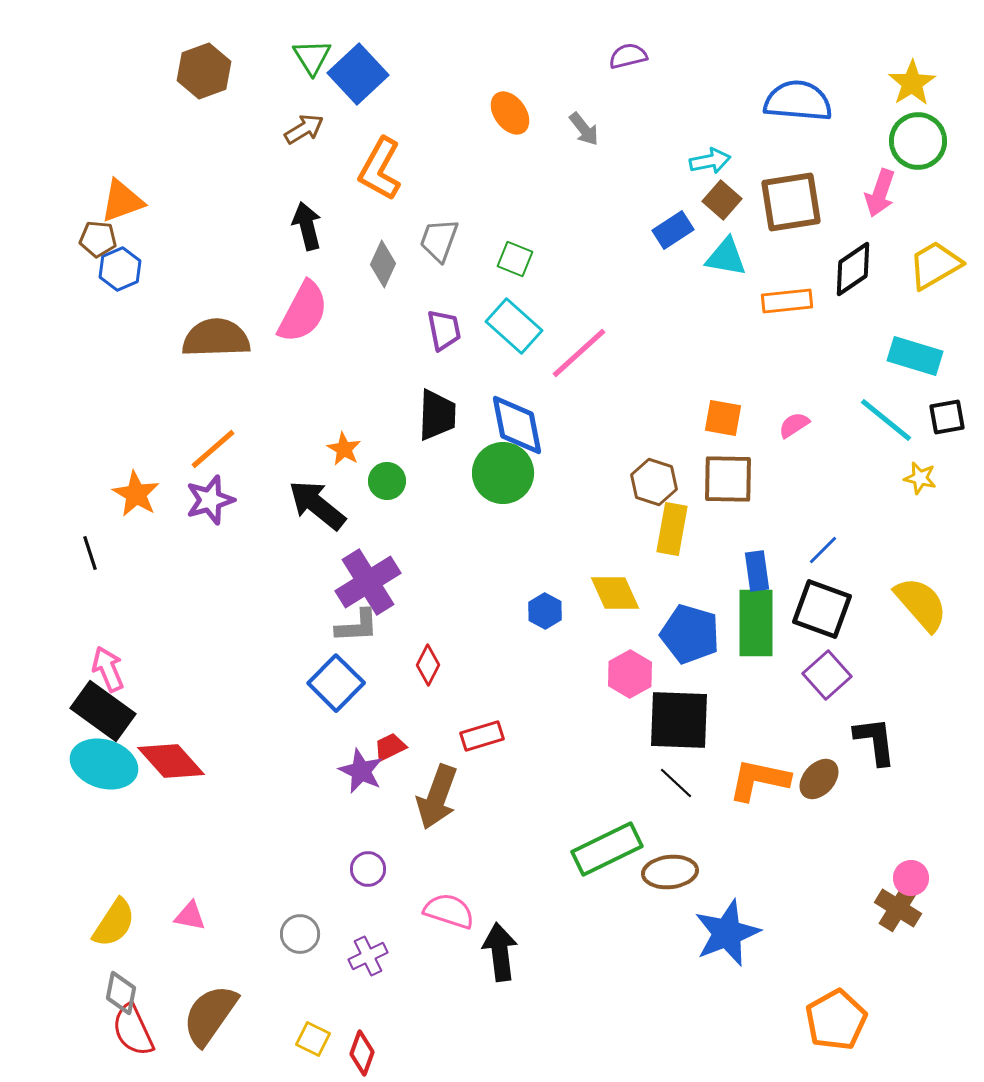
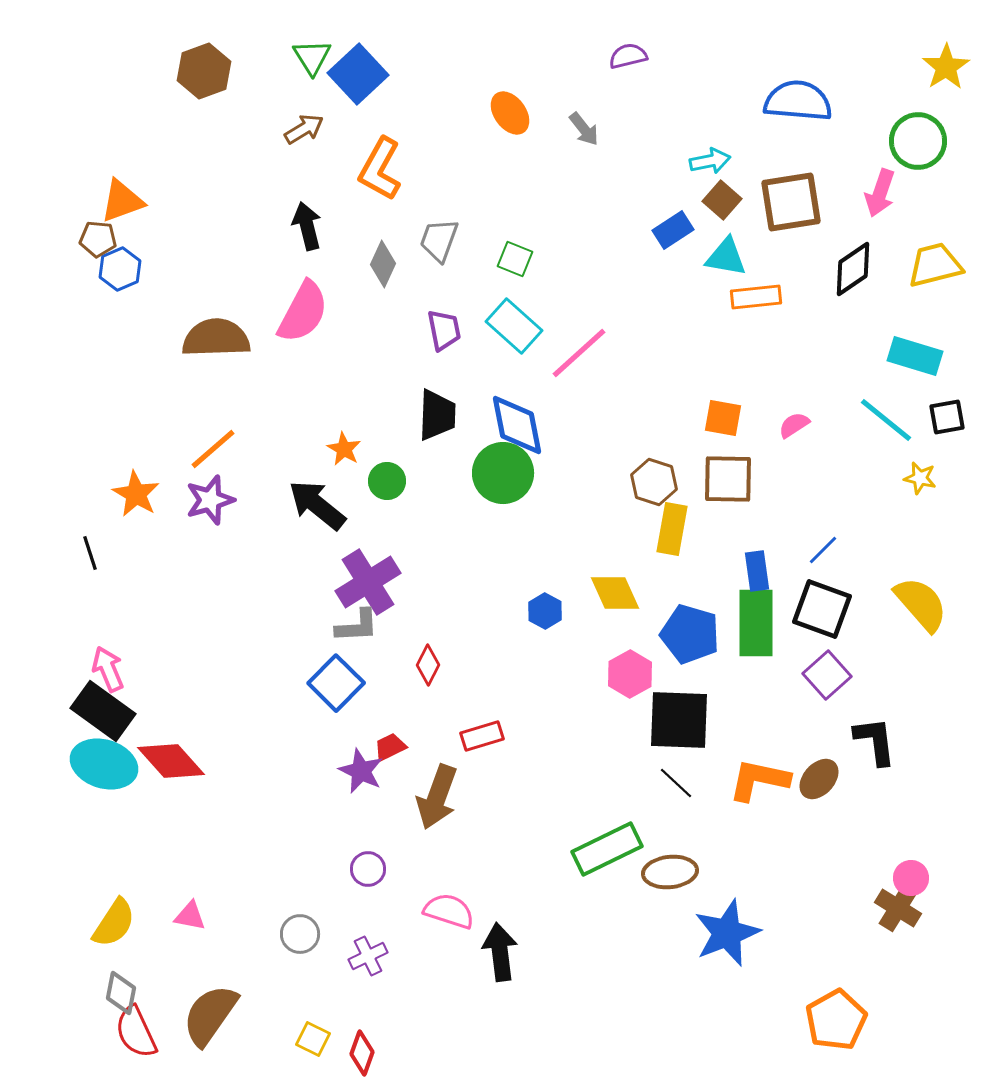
yellow star at (912, 83): moved 34 px right, 16 px up
yellow trapezoid at (935, 265): rotated 16 degrees clockwise
orange rectangle at (787, 301): moved 31 px left, 4 px up
red semicircle at (133, 1030): moved 3 px right, 2 px down
